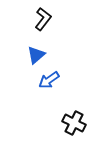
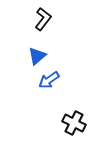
blue triangle: moved 1 px right, 1 px down
